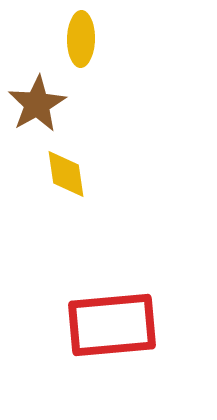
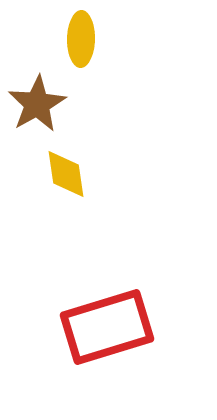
red rectangle: moved 5 px left, 2 px down; rotated 12 degrees counterclockwise
